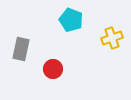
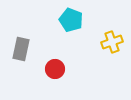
yellow cross: moved 4 px down
red circle: moved 2 px right
